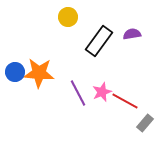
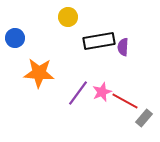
purple semicircle: moved 9 px left, 13 px down; rotated 78 degrees counterclockwise
black rectangle: rotated 44 degrees clockwise
blue circle: moved 34 px up
purple line: rotated 64 degrees clockwise
gray rectangle: moved 1 px left, 5 px up
